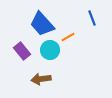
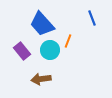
orange line: moved 4 px down; rotated 40 degrees counterclockwise
